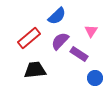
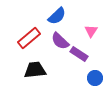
purple semicircle: rotated 90 degrees counterclockwise
